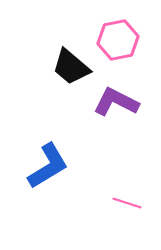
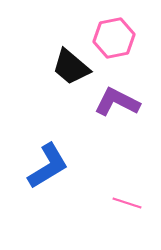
pink hexagon: moved 4 px left, 2 px up
purple L-shape: moved 1 px right
